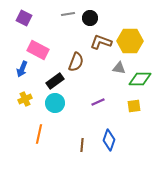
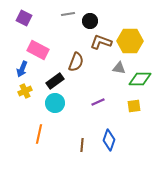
black circle: moved 3 px down
yellow cross: moved 8 px up
